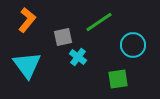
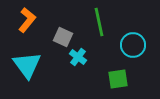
green line: rotated 68 degrees counterclockwise
gray square: rotated 36 degrees clockwise
